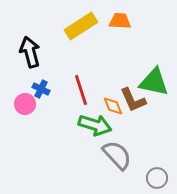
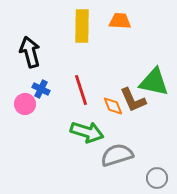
yellow rectangle: moved 1 px right; rotated 56 degrees counterclockwise
green arrow: moved 8 px left, 7 px down
gray semicircle: rotated 64 degrees counterclockwise
